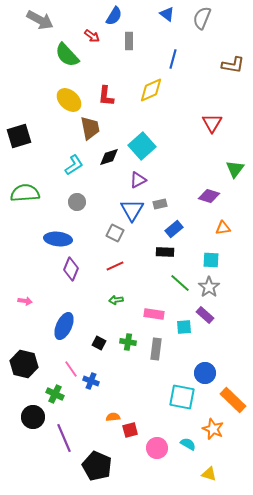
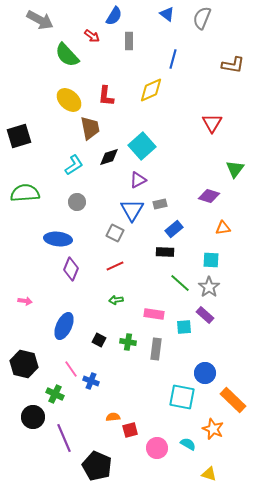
black square at (99, 343): moved 3 px up
